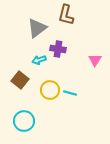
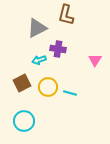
gray triangle: rotated 10 degrees clockwise
brown square: moved 2 px right, 3 px down; rotated 24 degrees clockwise
yellow circle: moved 2 px left, 3 px up
